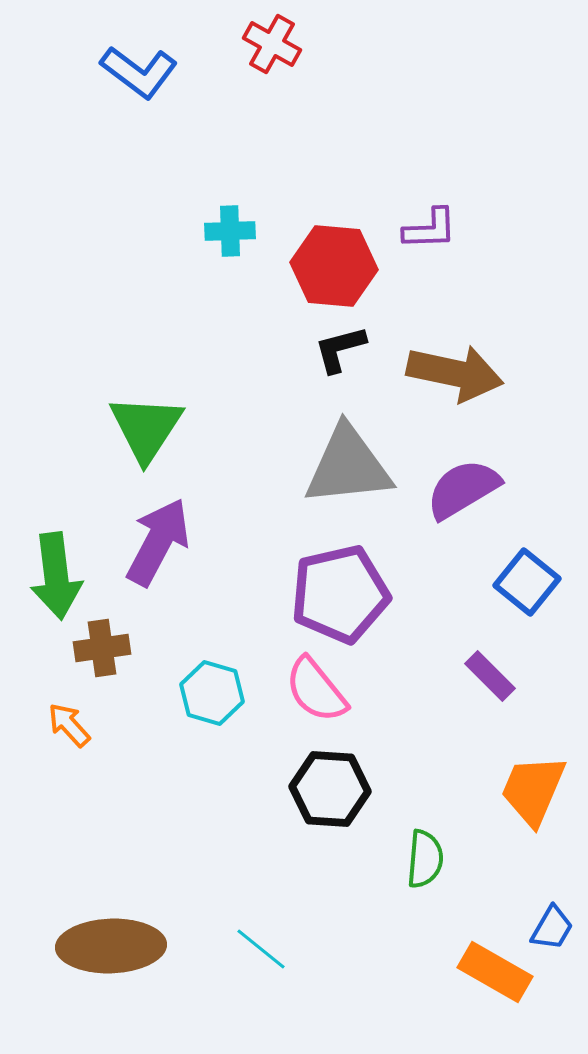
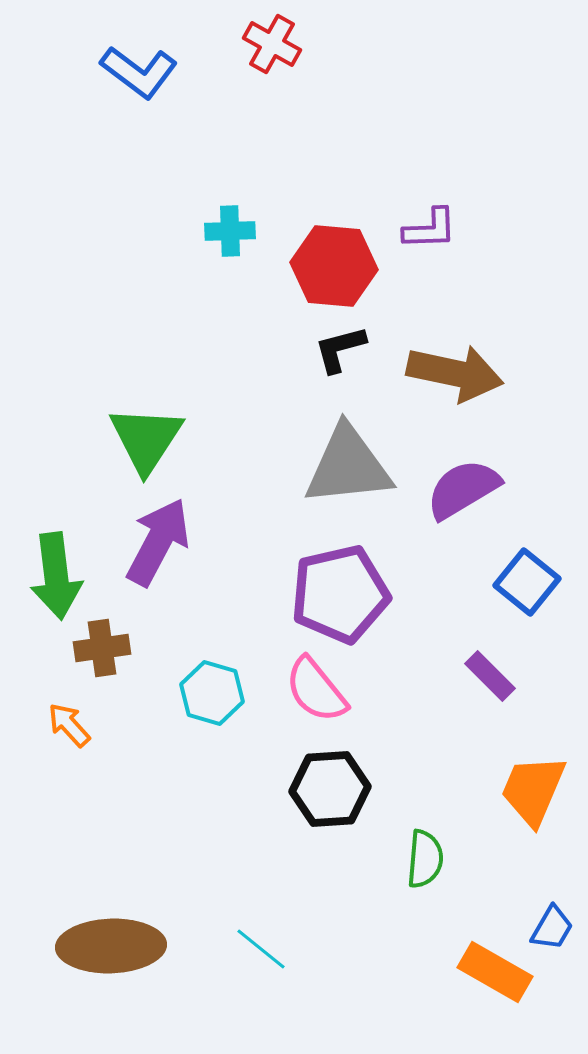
green triangle: moved 11 px down
black hexagon: rotated 8 degrees counterclockwise
